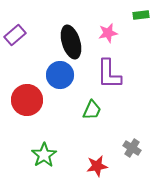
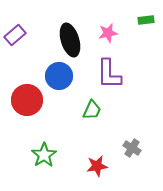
green rectangle: moved 5 px right, 5 px down
black ellipse: moved 1 px left, 2 px up
blue circle: moved 1 px left, 1 px down
